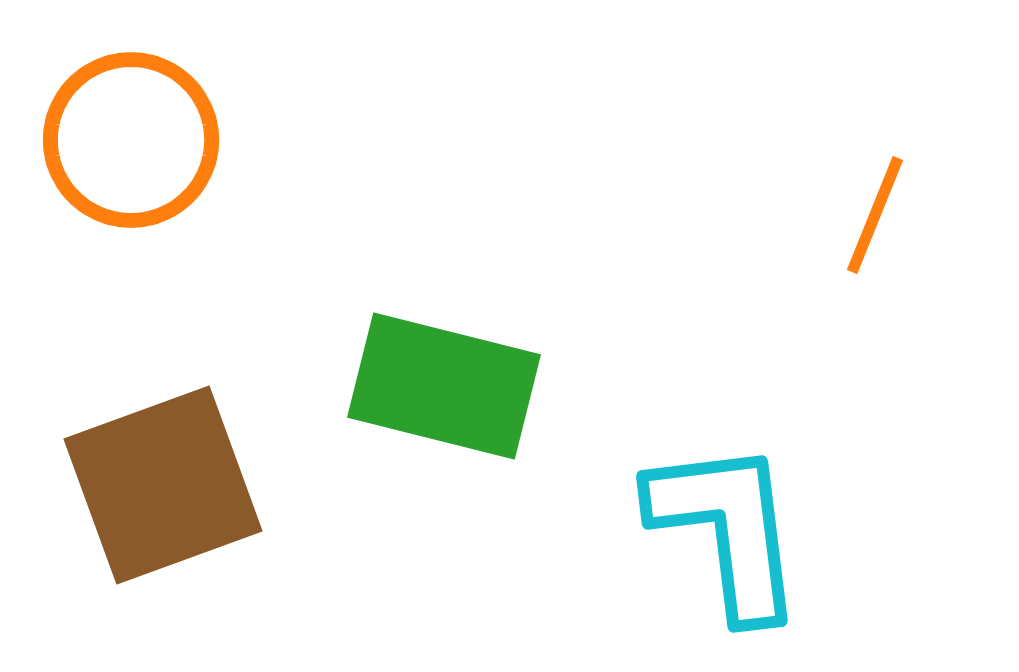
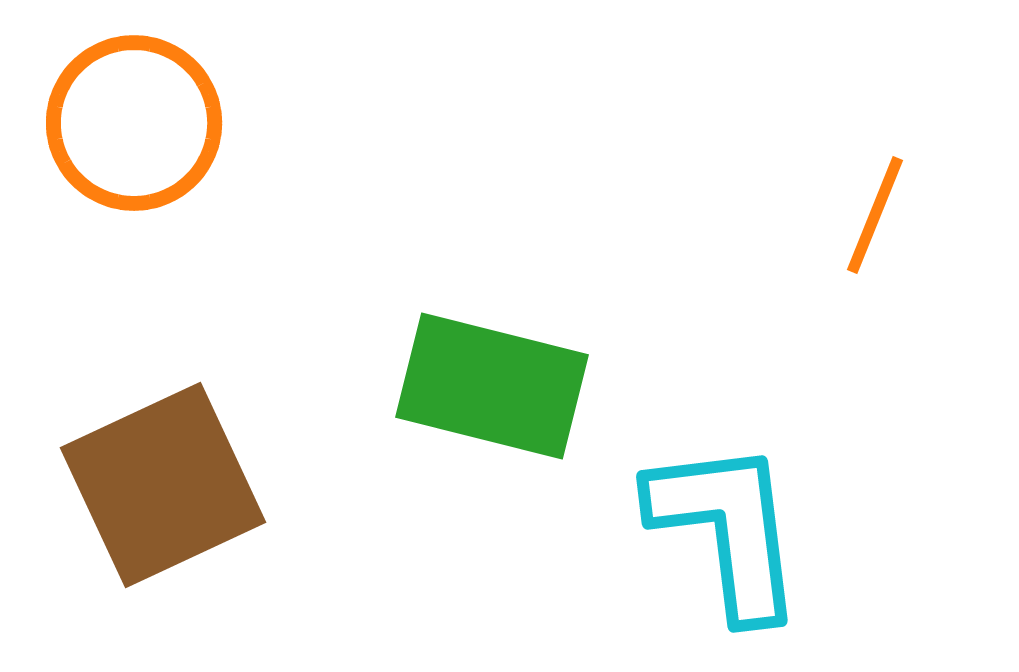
orange circle: moved 3 px right, 17 px up
green rectangle: moved 48 px right
brown square: rotated 5 degrees counterclockwise
